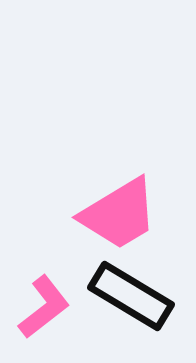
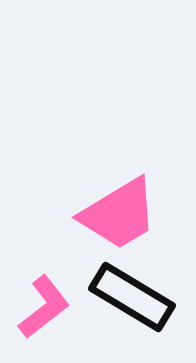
black rectangle: moved 1 px right, 1 px down
